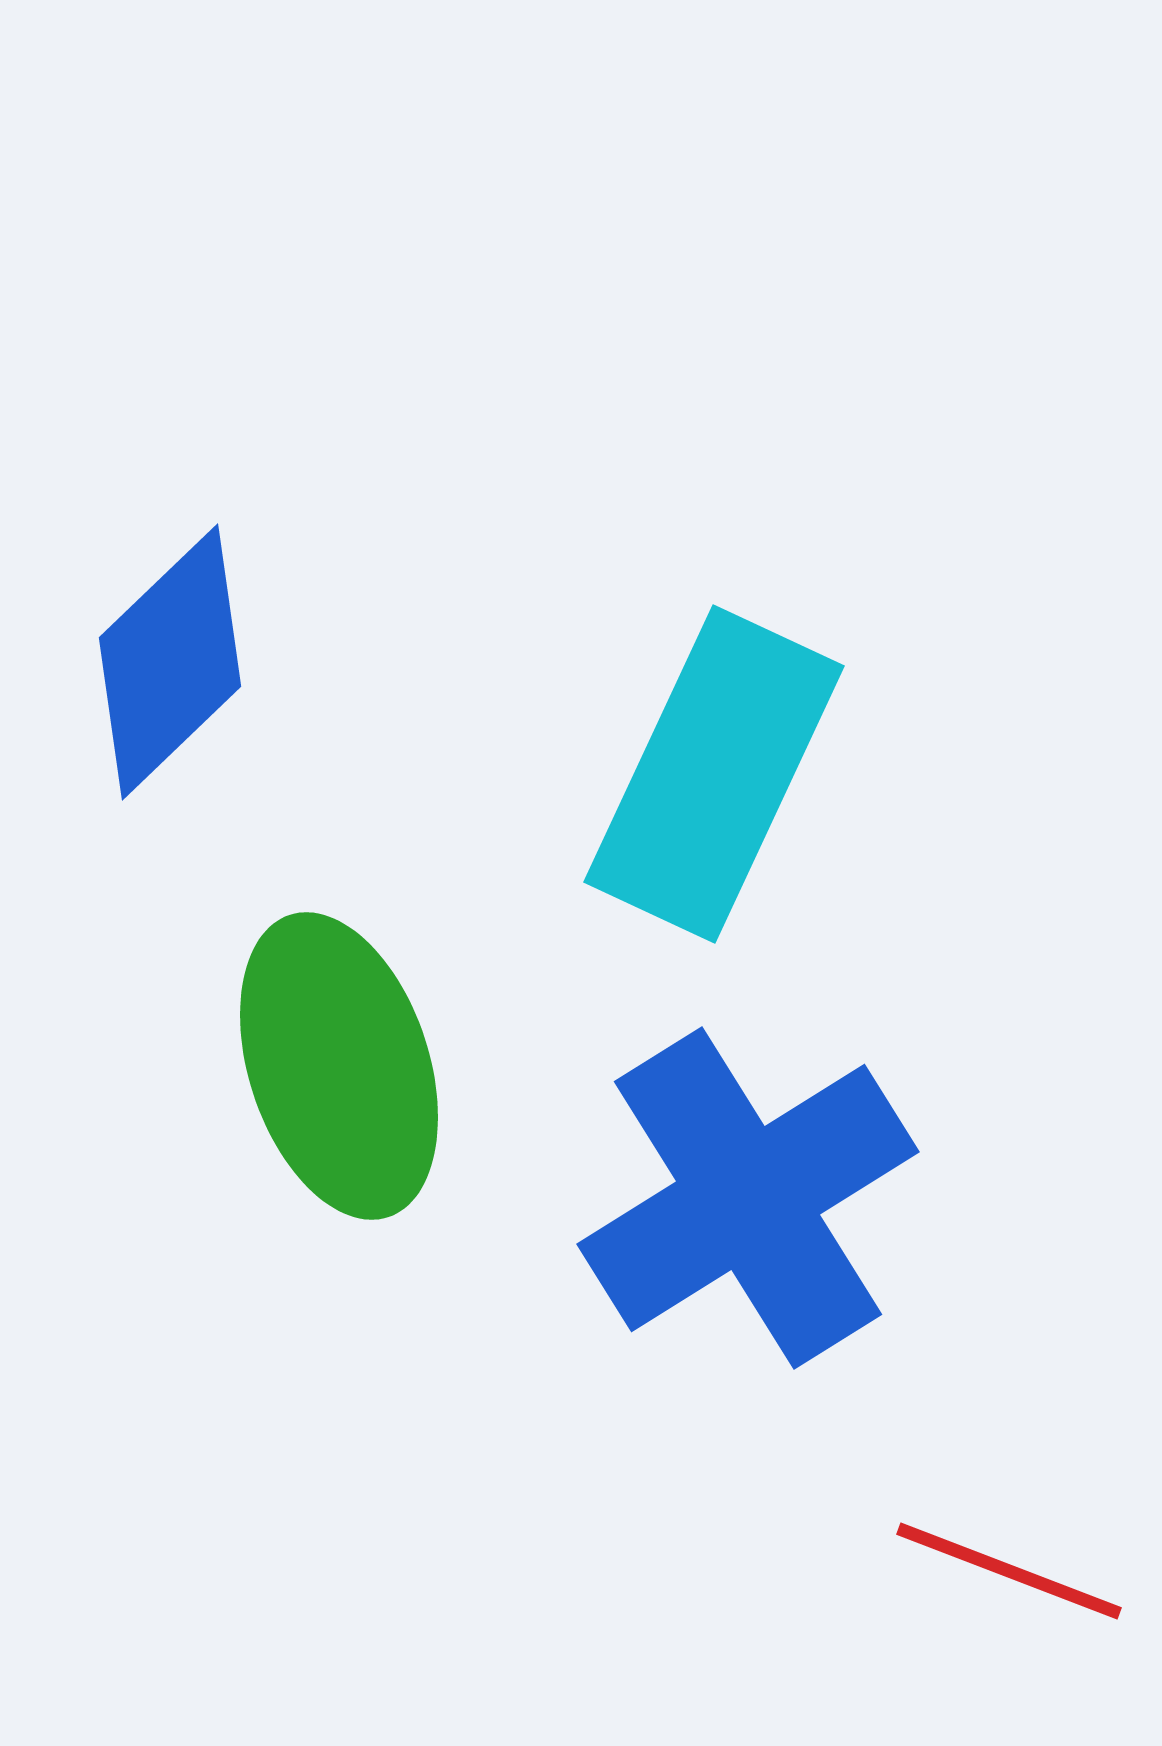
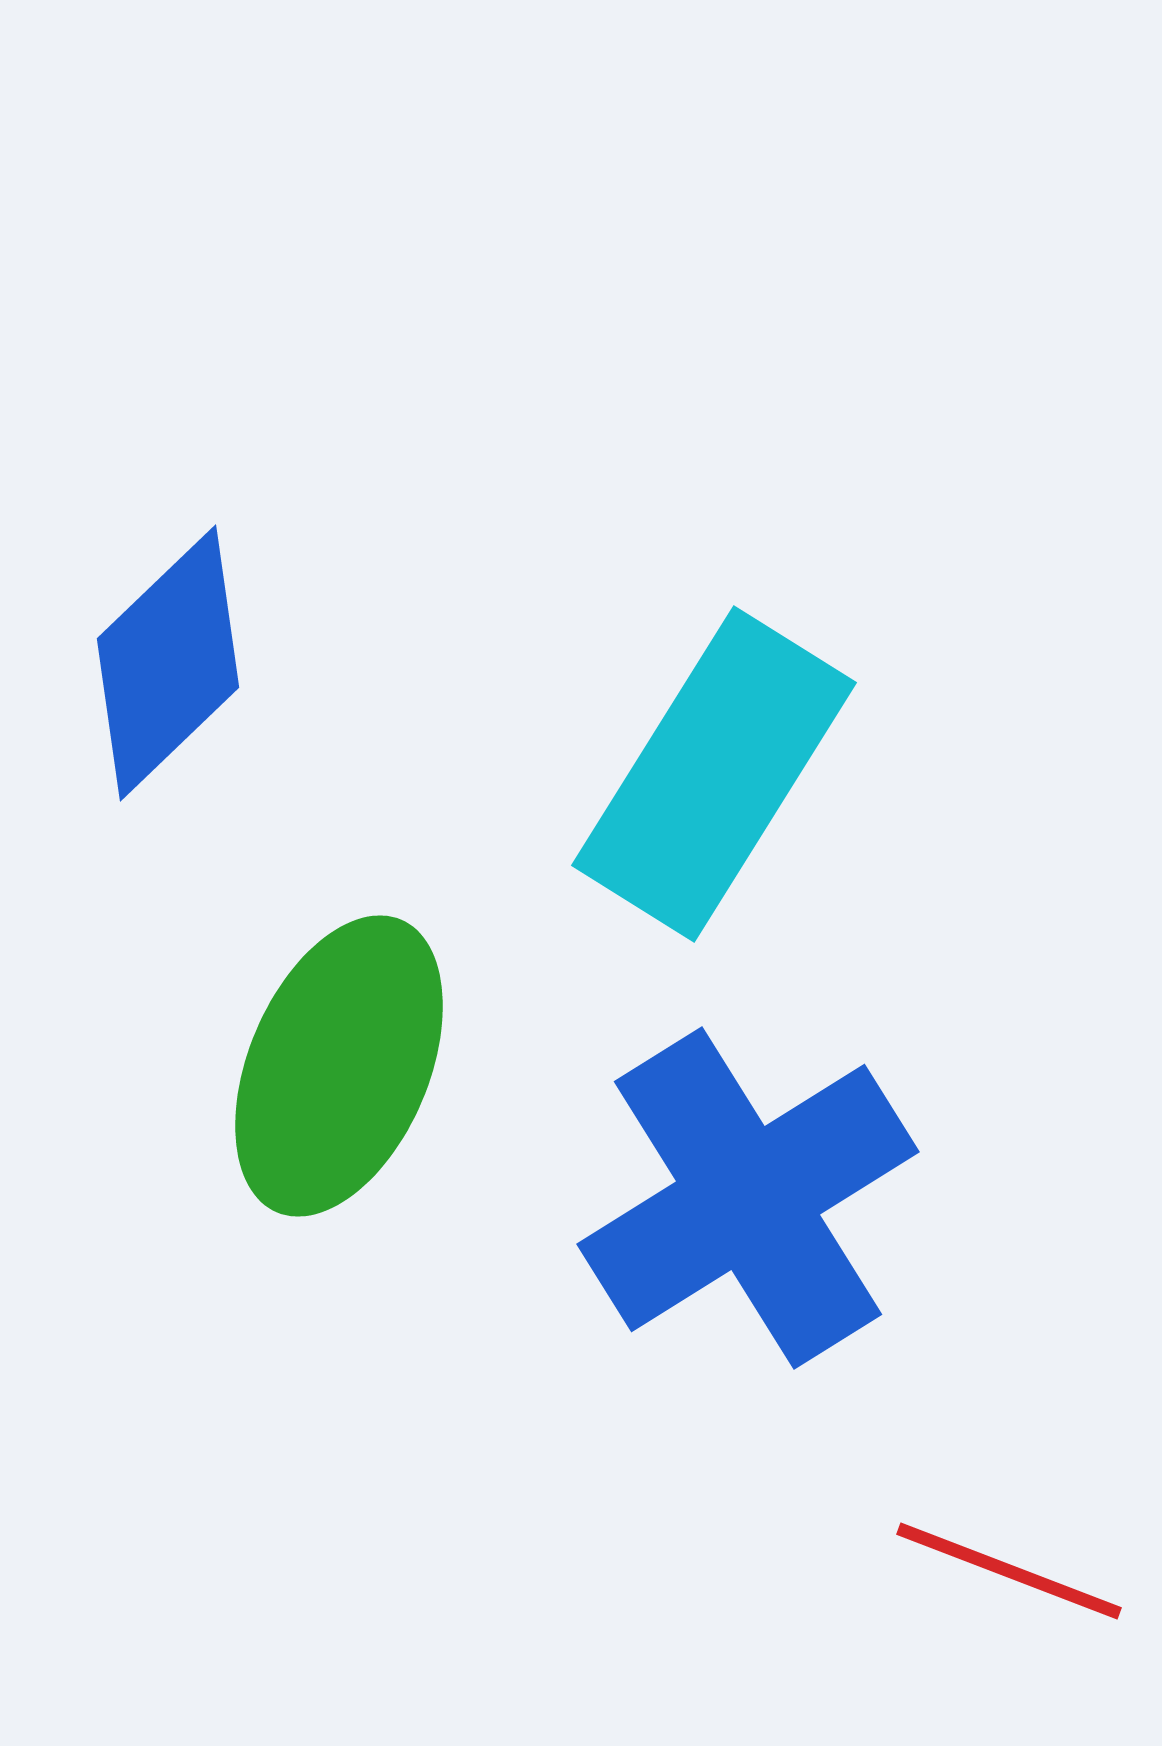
blue diamond: moved 2 px left, 1 px down
cyan rectangle: rotated 7 degrees clockwise
green ellipse: rotated 41 degrees clockwise
